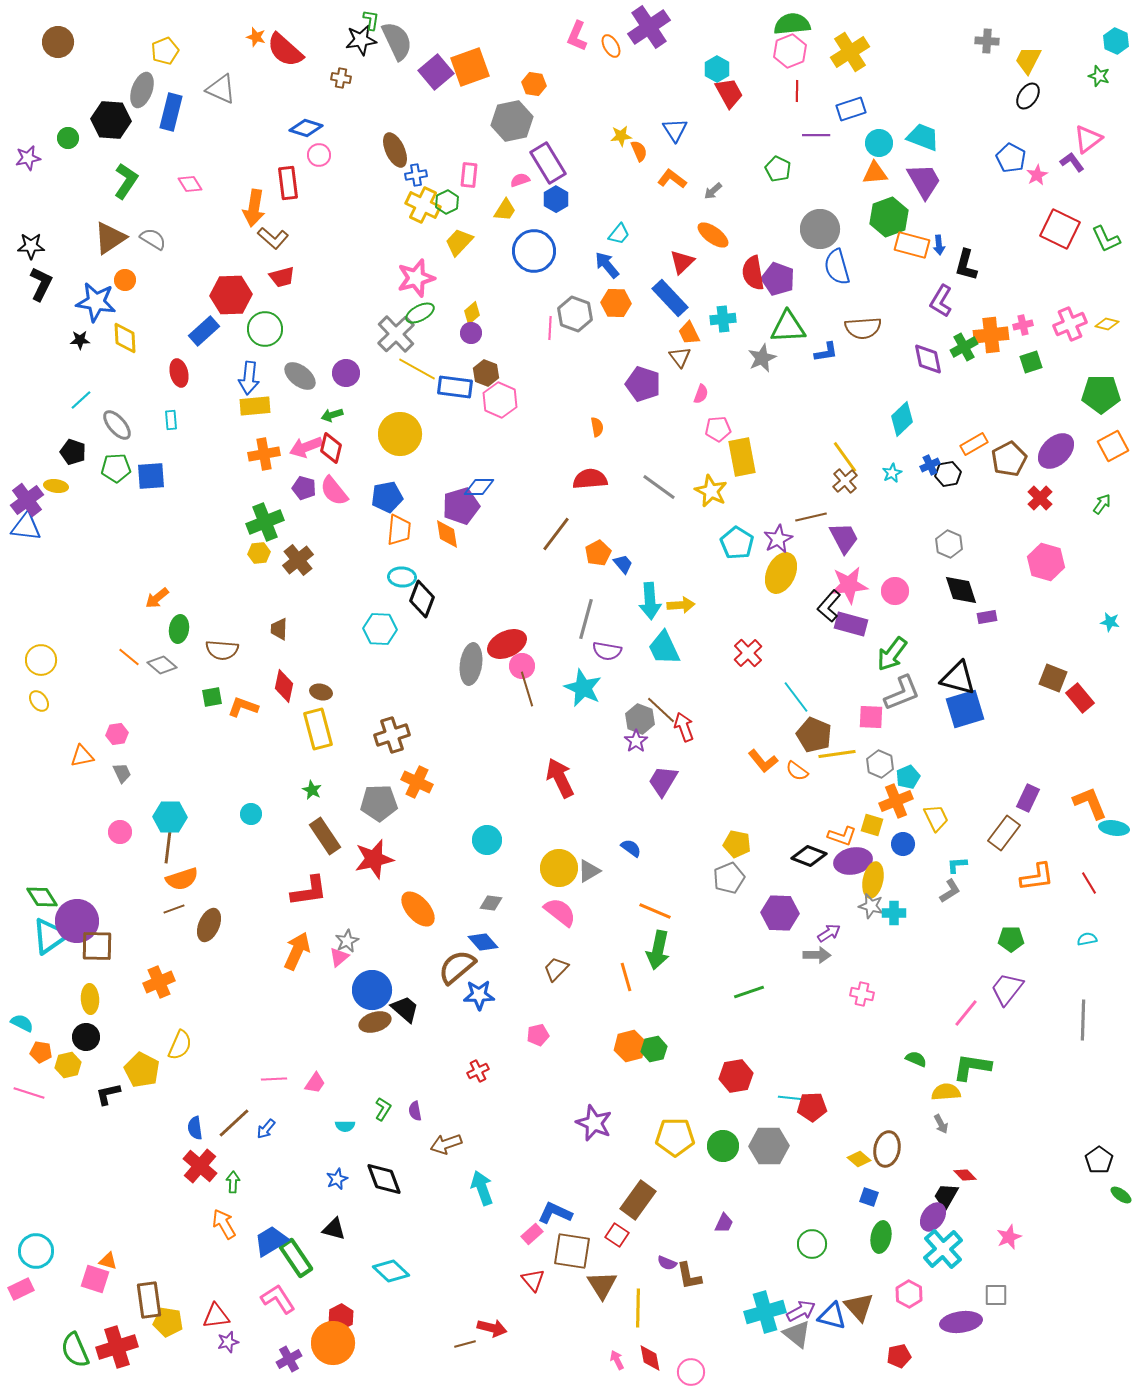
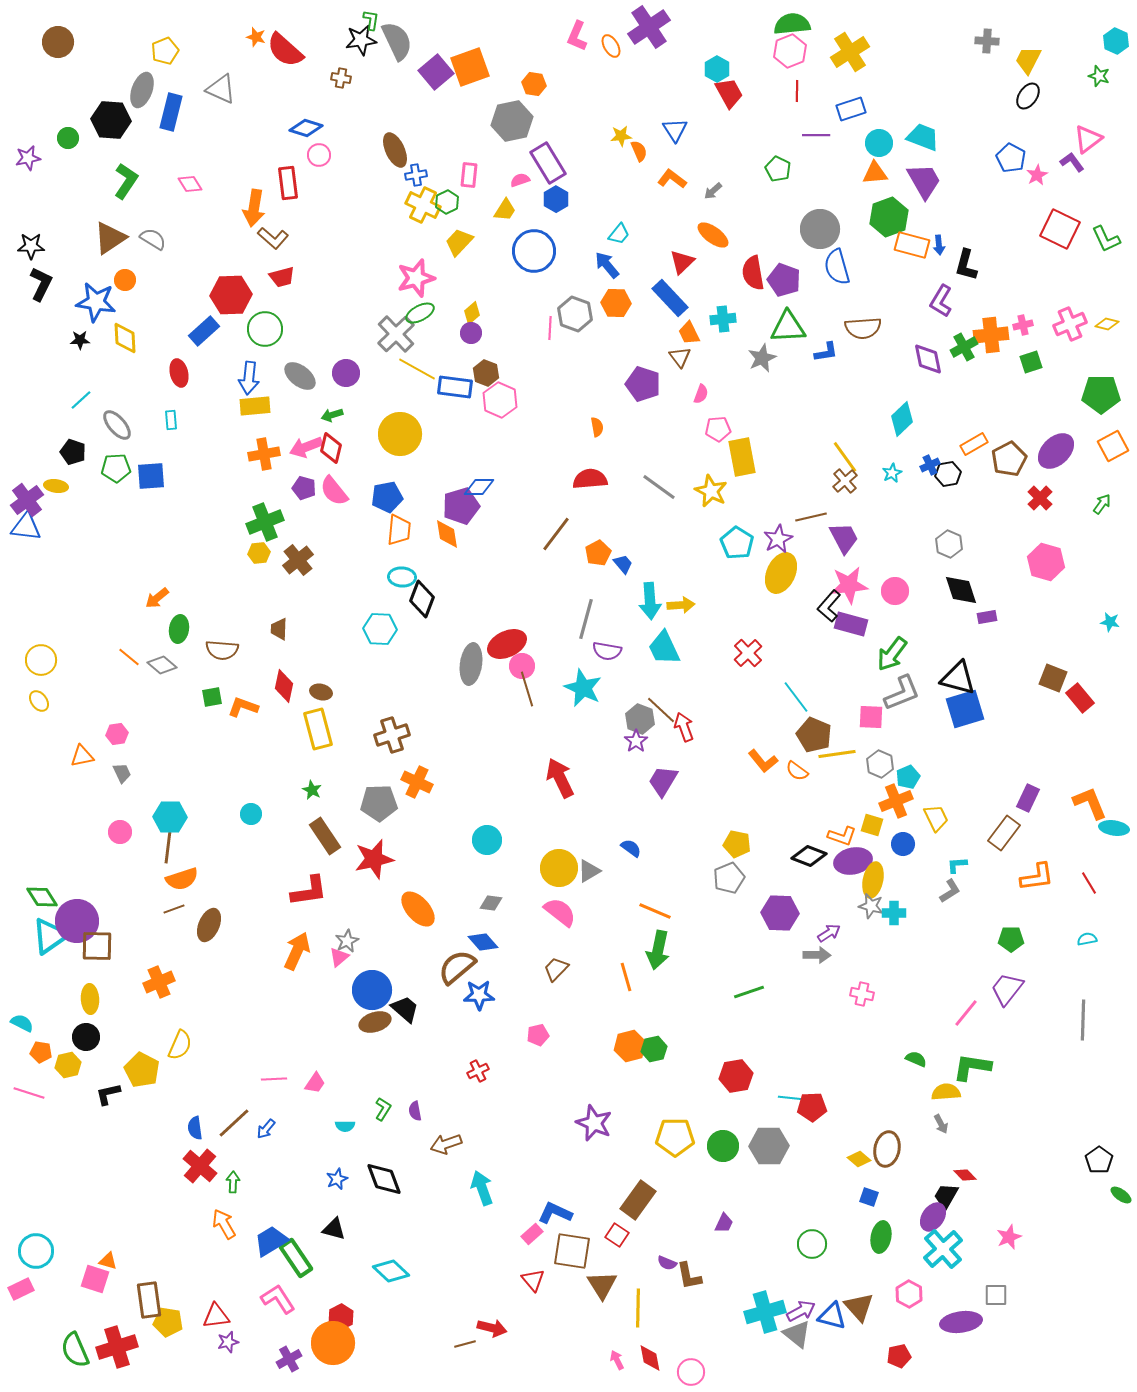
purple pentagon at (778, 279): moved 6 px right, 1 px down
